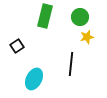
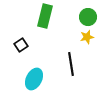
green circle: moved 8 px right
black square: moved 4 px right, 1 px up
black line: rotated 15 degrees counterclockwise
